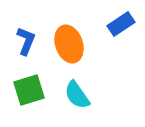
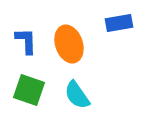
blue rectangle: moved 2 px left, 1 px up; rotated 24 degrees clockwise
blue L-shape: rotated 24 degrees counterclockwise
green square: rotated 36 degrees clockwise
